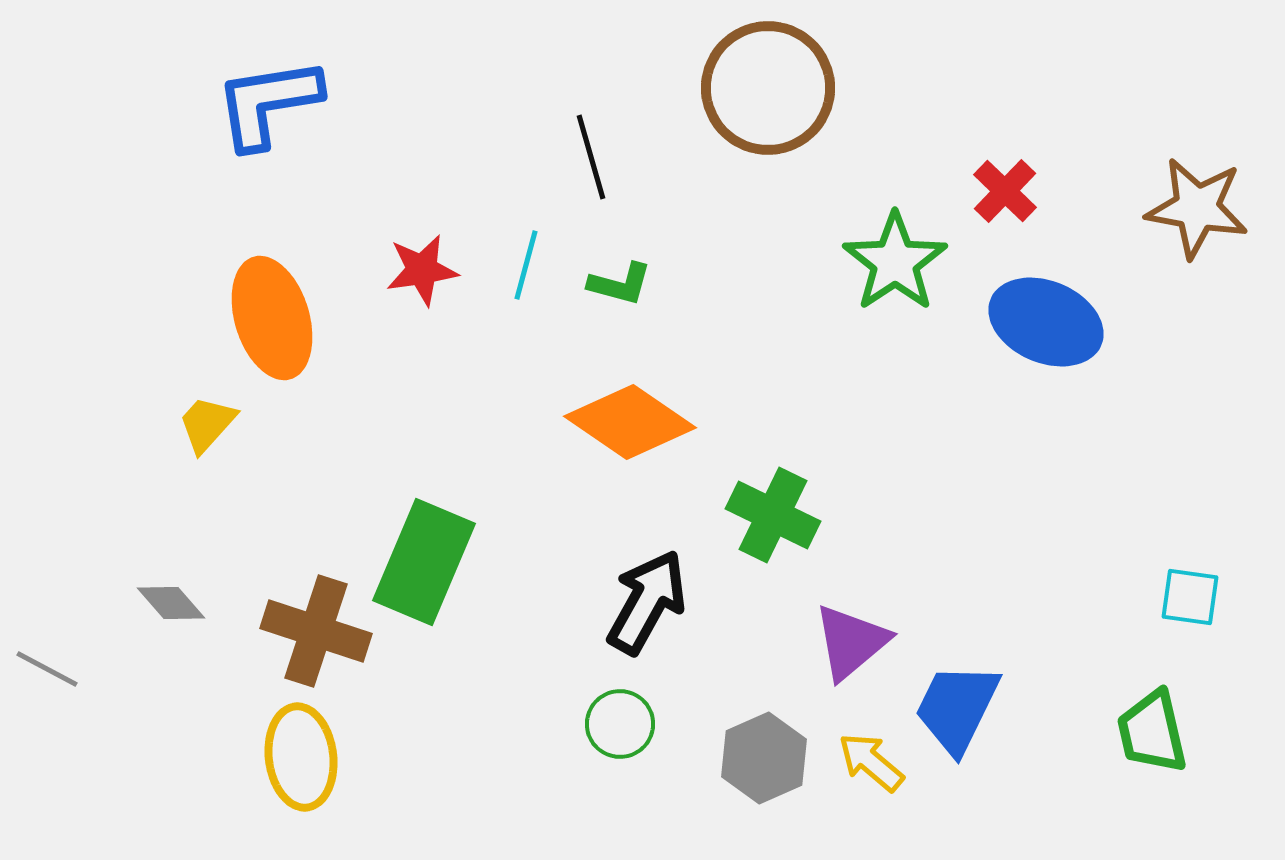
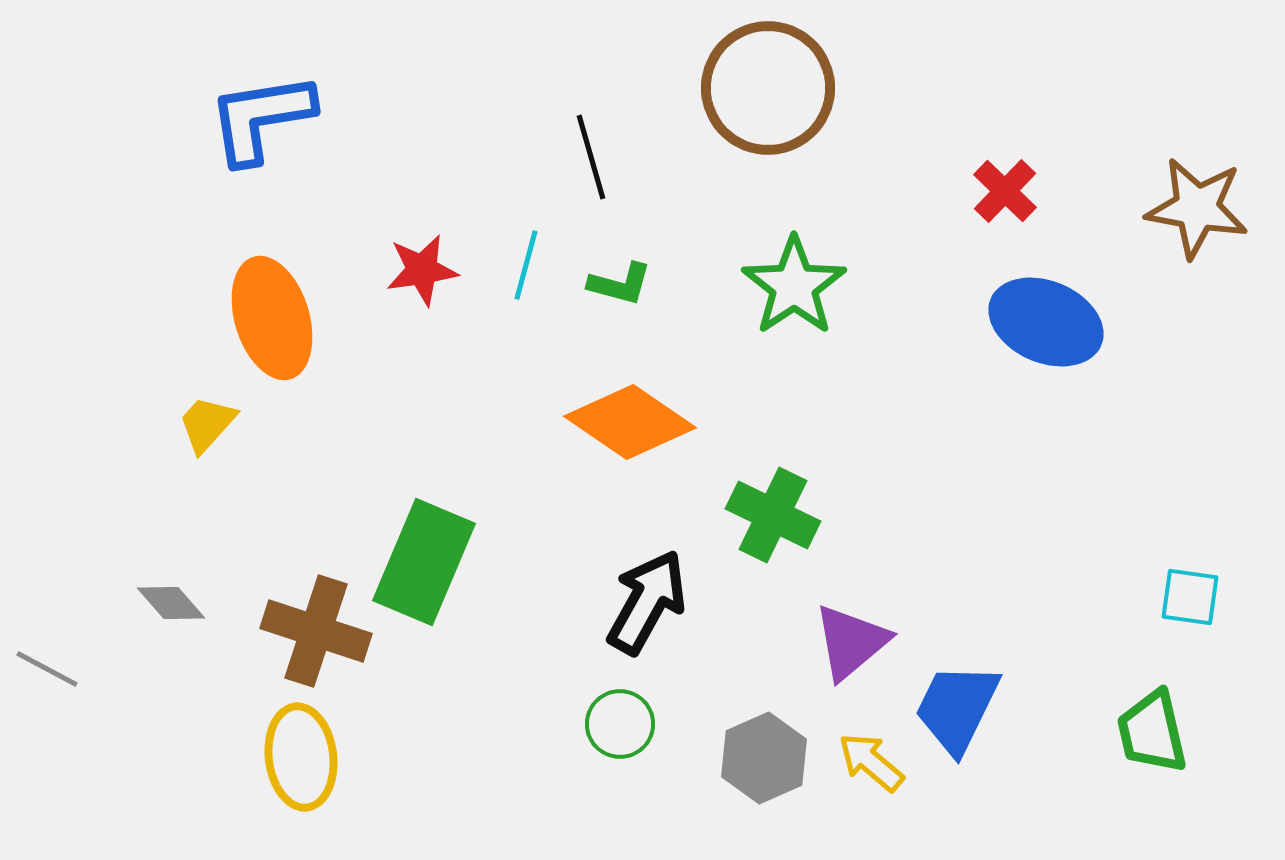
blue L-shape: moved 7 px left, 15 px down
green star: moved 101 px left, 24 px down
